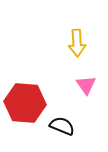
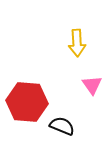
pink triangle: moved 6 px right
red hexagon: moved 2 px right, 1 px up
